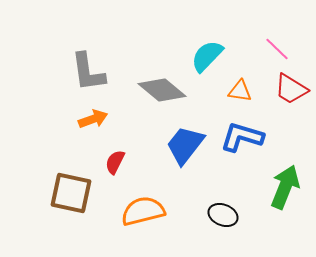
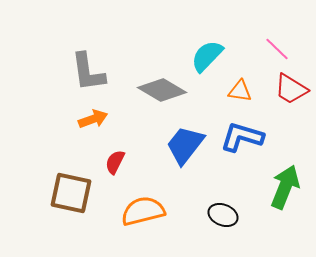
gray diamond: rotated 9 degrees counterclockwise
